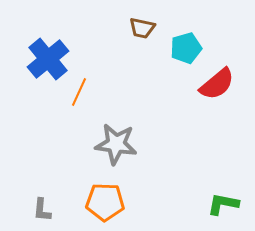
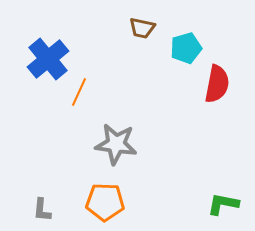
red semicircle: rotated 39 degrees counterclockwise
